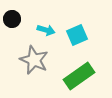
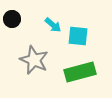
cyan arrow: moved 7 px right, 5 px up; rotated 24 degrees clockwise
cyan square: moved 1 px right, 1 px down; rotated 30 degrees clockwise
green rectangle: moved 1 px right, 4 px up; rotated 20 degrees clockwise
